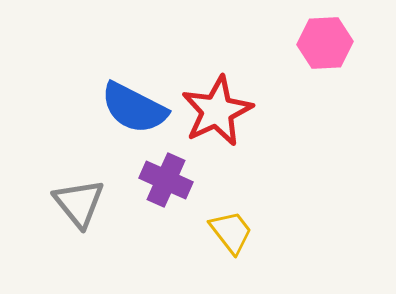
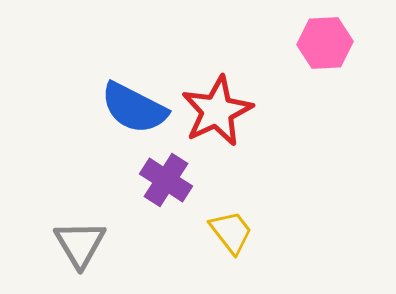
purple cross: rotated 9 degrees clockwise
gray triangle: moved 1 px right, 41 px down; rotated 8 degrees clockwise
